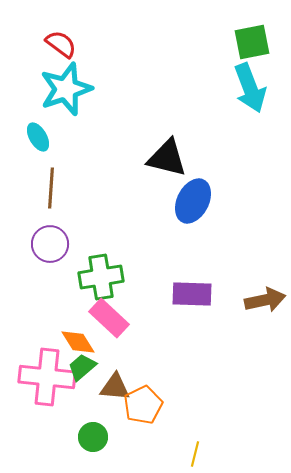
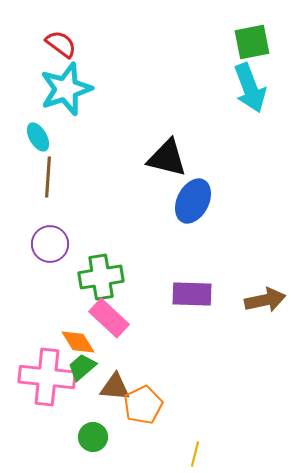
brown line: moved 3 px left, 11 px up
